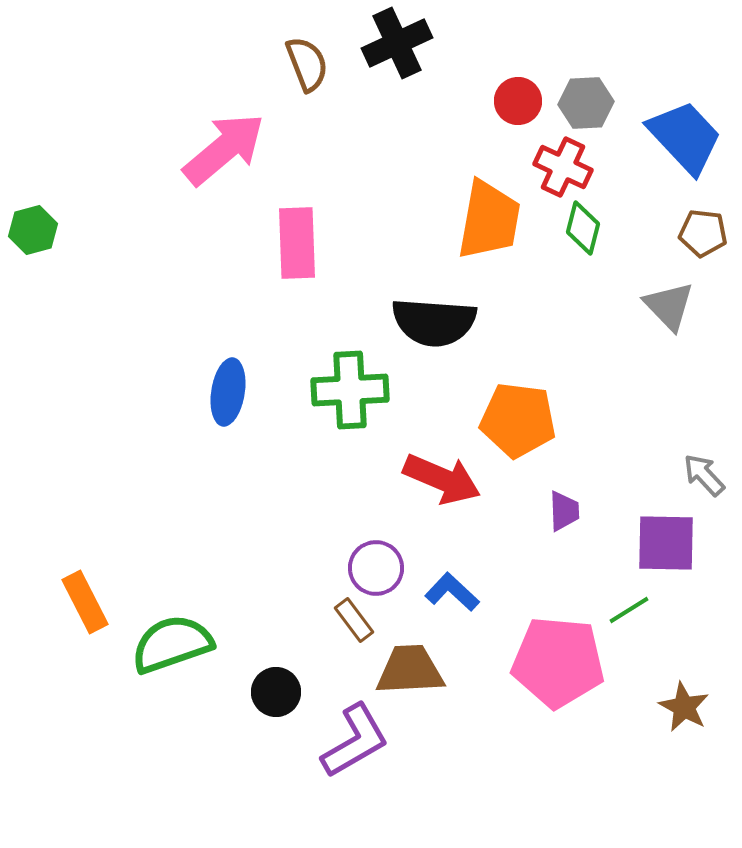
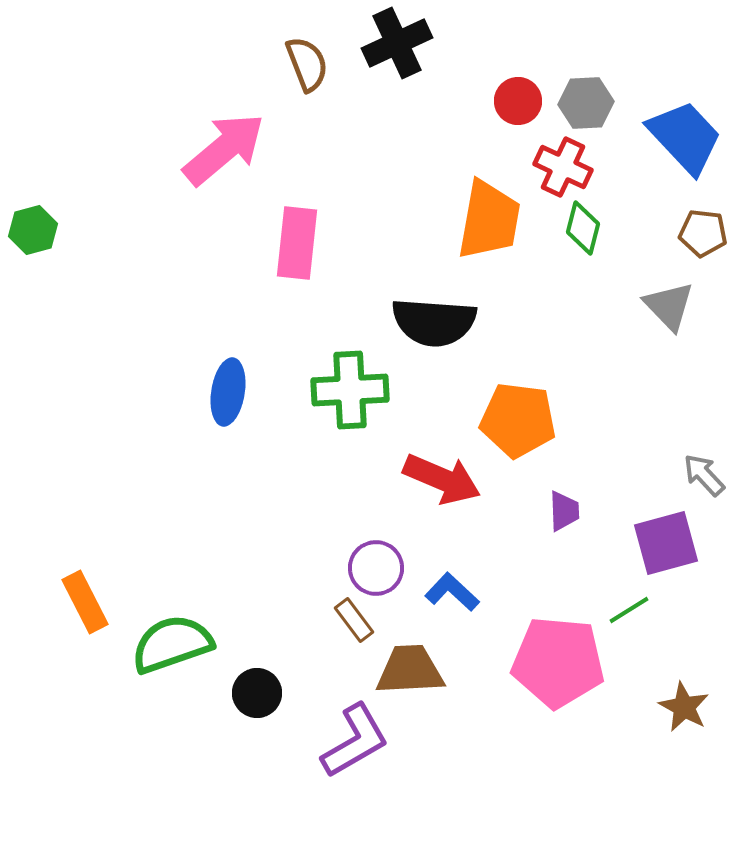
pink rectangle: rotated 8 degrees clockwise
purple square: rotated 16 degrees counterclockwise
black circle: moved 19 px left, 1 px down
